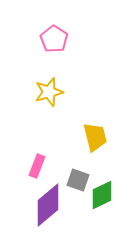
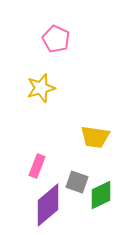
pink pentagon: moved 2 px right; rotated 8 degrees counterclockwise
yellow star: moved 8 px left, 4 px up
yellow trapezoid: rotated 112 degrees clockwise
gray square: moved 1 px left, 2 px down
green diamond: moved 1 px left
